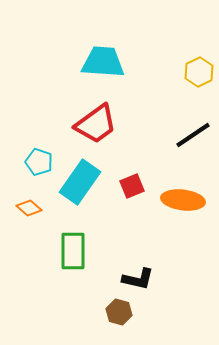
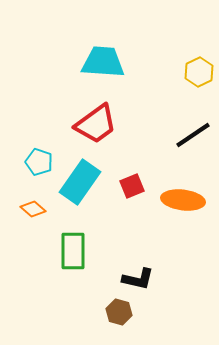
orange diamond: moved 4 px right, 1 px down
